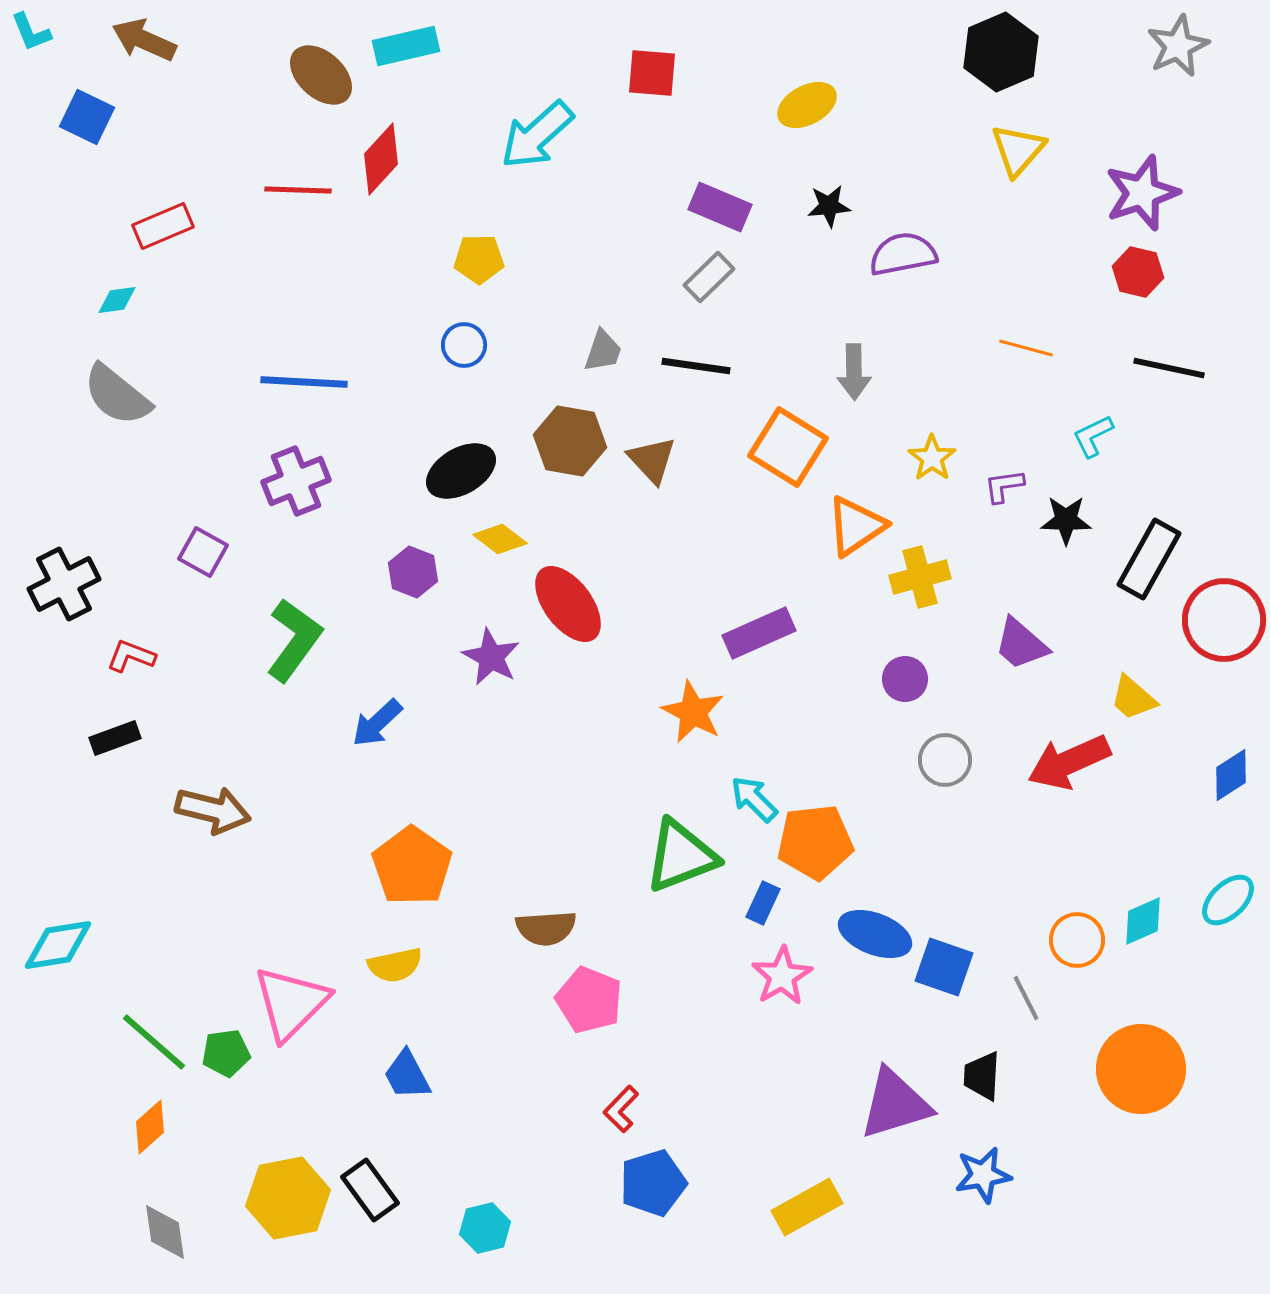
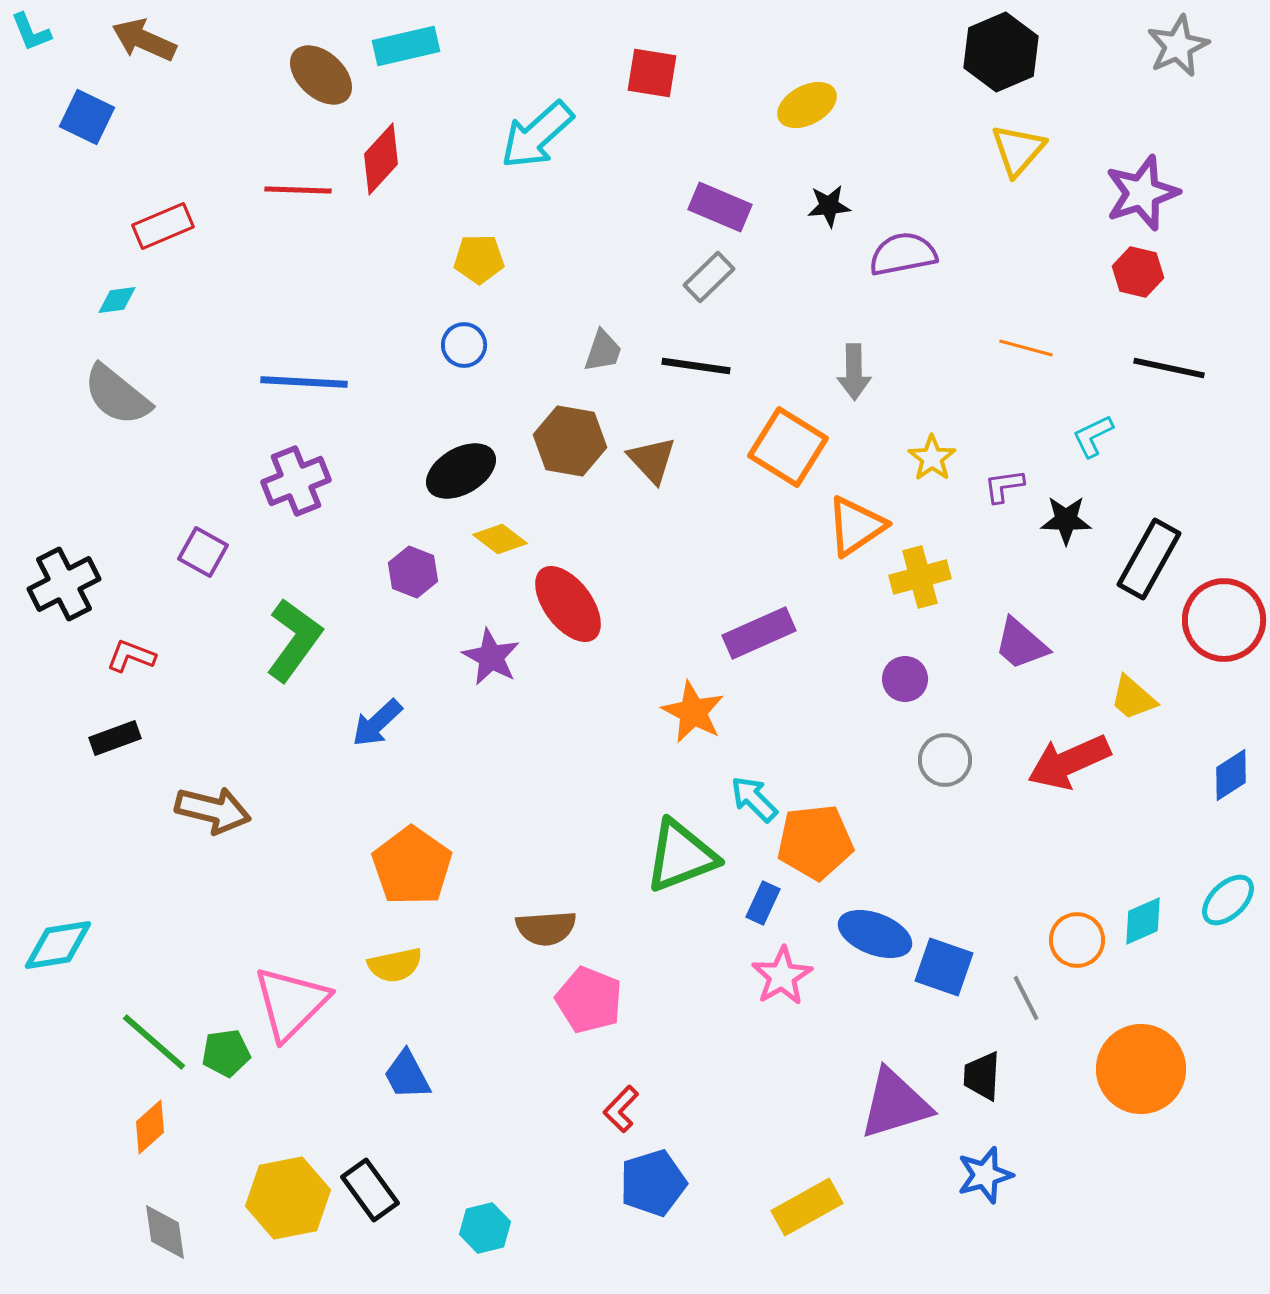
red square at (652, 73): rotated 4 degrees clockwise
blue star at (983, 1175): moved 2 px right; rotated 6 degrees counterclockwise
